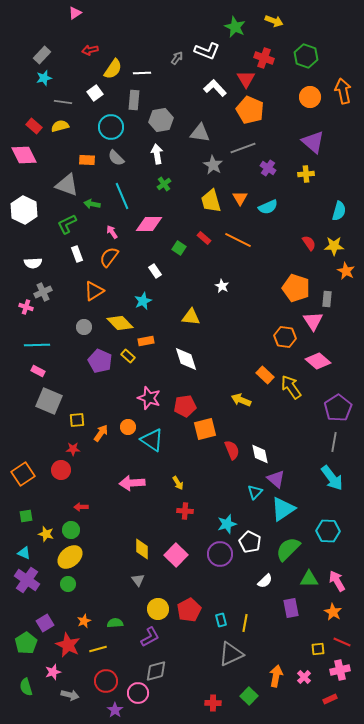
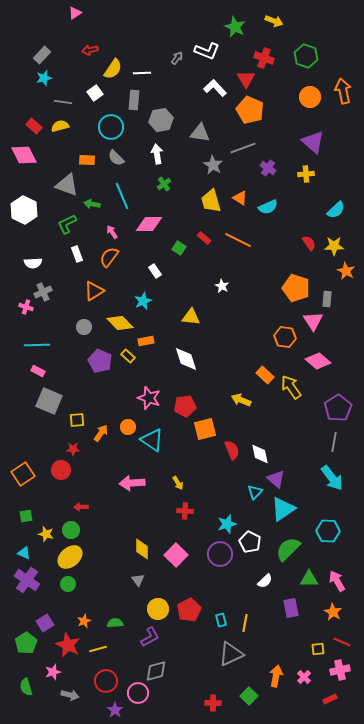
orange triangle at (240, 198): rotated 28 degrees counterclockwise
cyan semicircle at (339, 211): moved 3 px left, 1 px up; rotated 30 degrees clockwise
